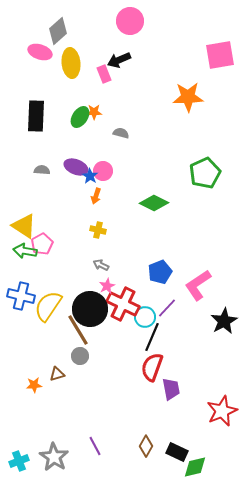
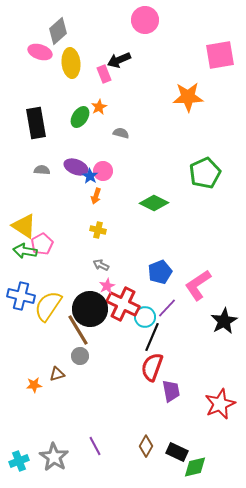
pink circle at (130, 21): moved 15 px right, 1 px up
orange star at (94, 112): moved 5 px right, 5 px up; rotated 28 degrees counterclockwise
black rectangle at (36, 116): moved 7 px down; rotated 12 degrees counterclockwise
purple trapezoid at (171, 389): moved 2 px down
red star at (222, 411): moved 2 px left, 7 px up
